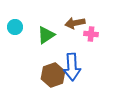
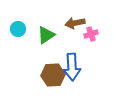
cyan circle: moved 3 px right, 2 px down
pink cross: rotated 24 degrees counterclockwise
brown hexagon: rotated 15 degrees clockwise
